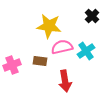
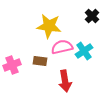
cyan cross: moved 2 px left
